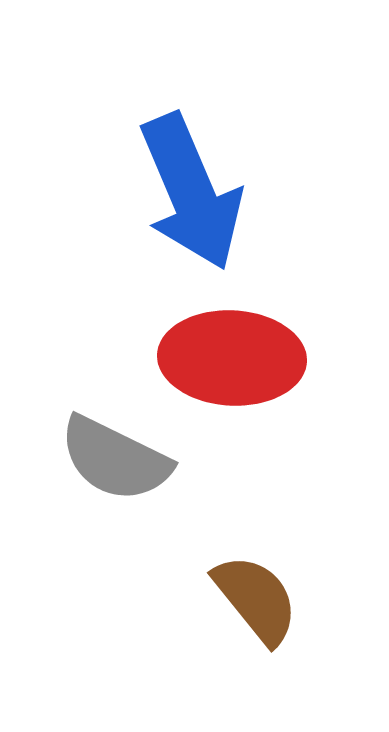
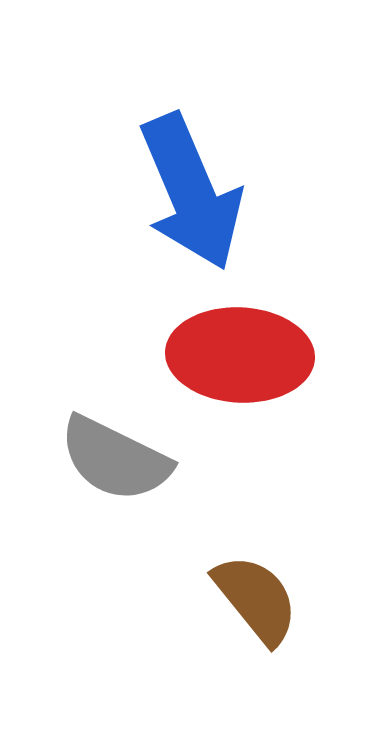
red ellipse: moved 8 px right, 3 px up
